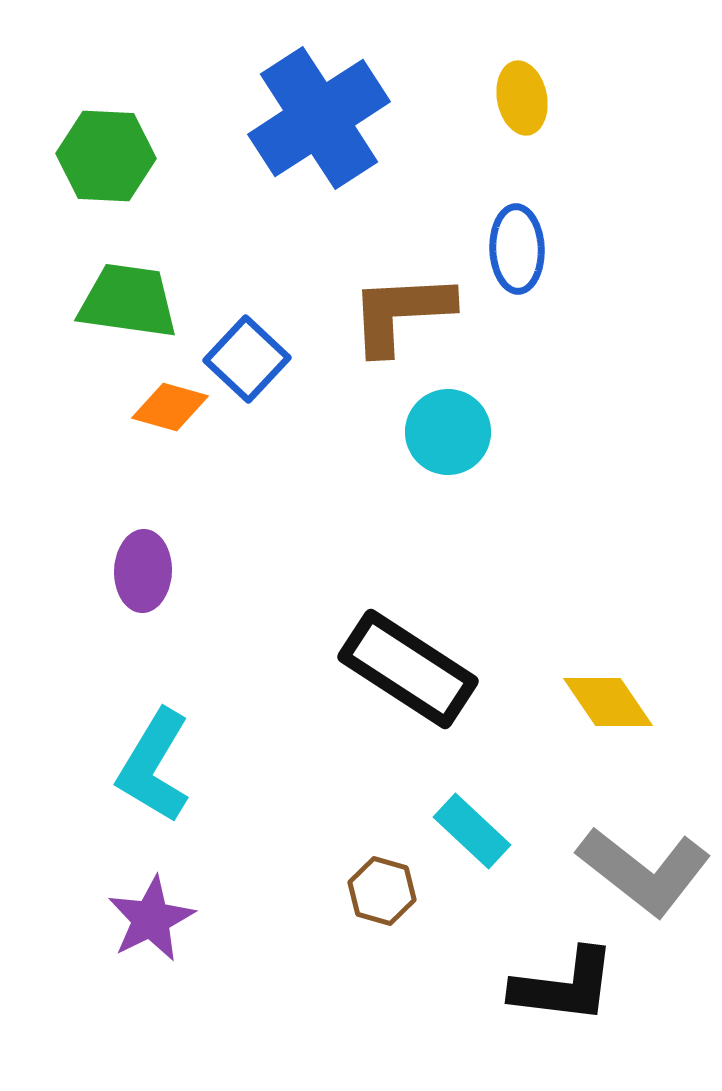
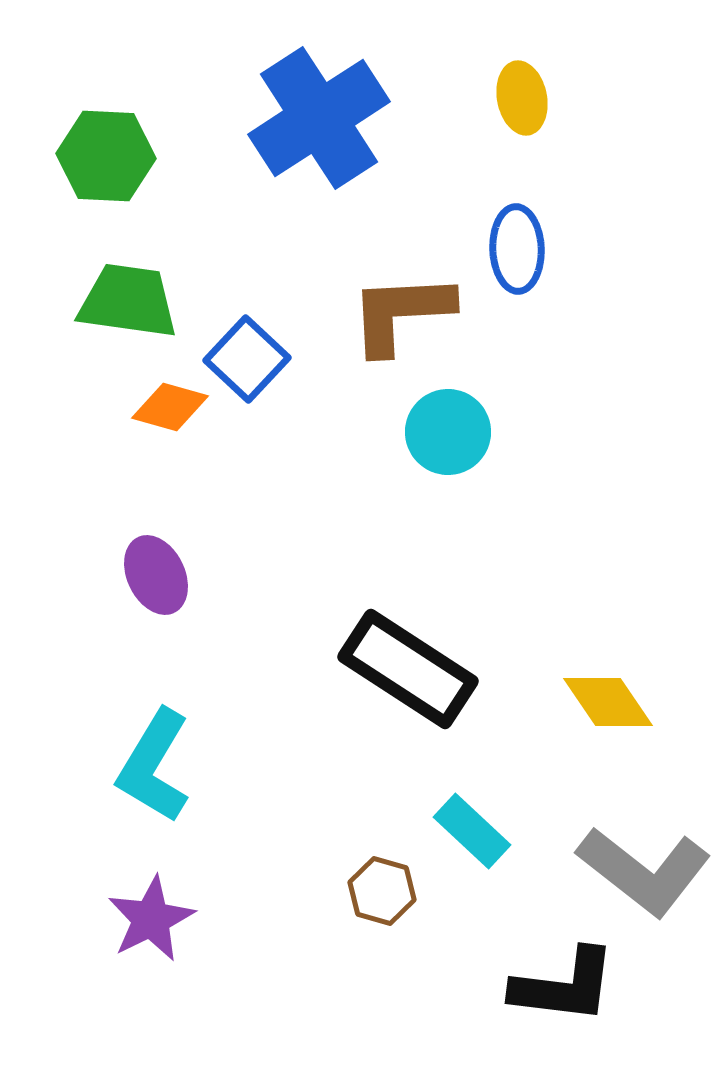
purple ellipse: moved 13 px right, 4 px down; rotated 28 degrees counterclockwise
